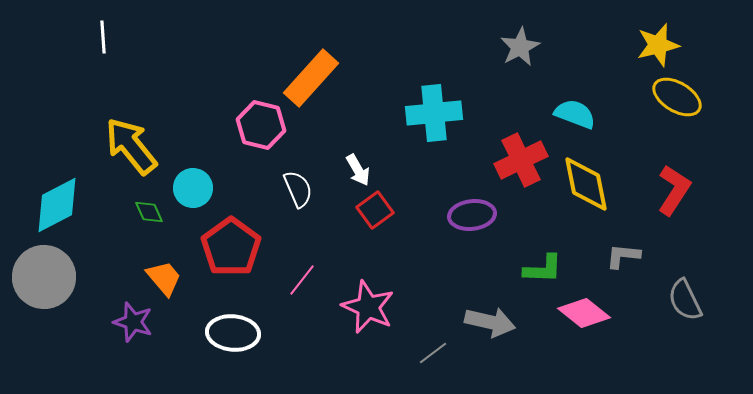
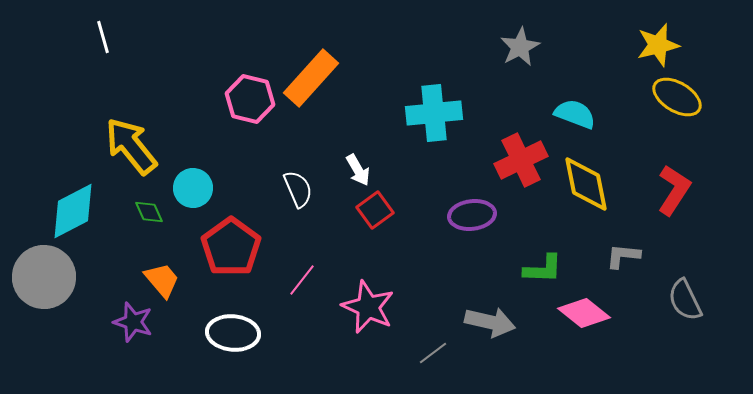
white line: rotated 12 degrees counterclockwise
pink hexagon: moved 11 px left, 26 px up
cyan diamond: moved 16 px right, 6 px down
orange trapezoid: moved 2 px left, 2 px down
